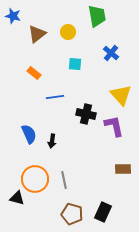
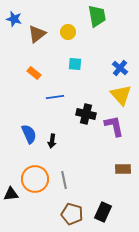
blue star: moved 1 px right, 3 px down
blue cross: moved 9 px right, 15 px down
black triangle: moved 6 px left, 4 px up; rotated 21 degrees counterclockwise
